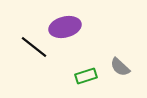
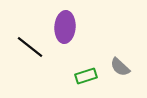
purple ellipse: rotated 72 degrees counterclockwise
black line: moved 4 px left
